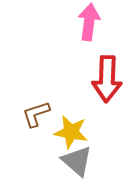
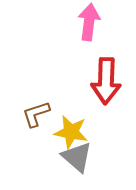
red arrow: moved 1 px left, 2 px down
gray triangle: moved 4 px up
